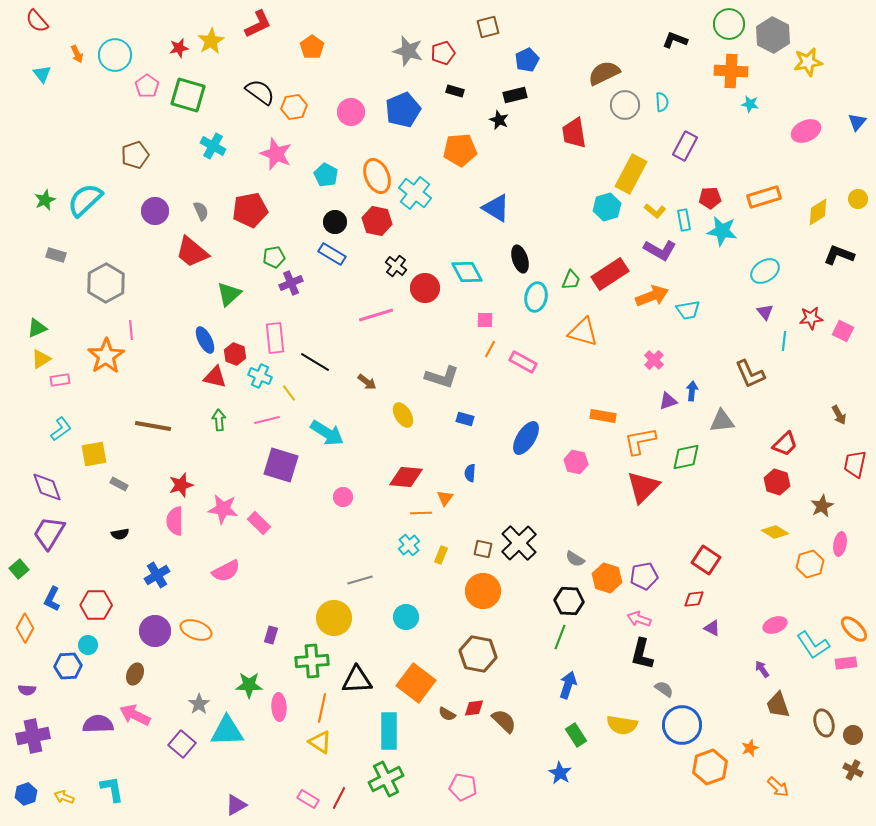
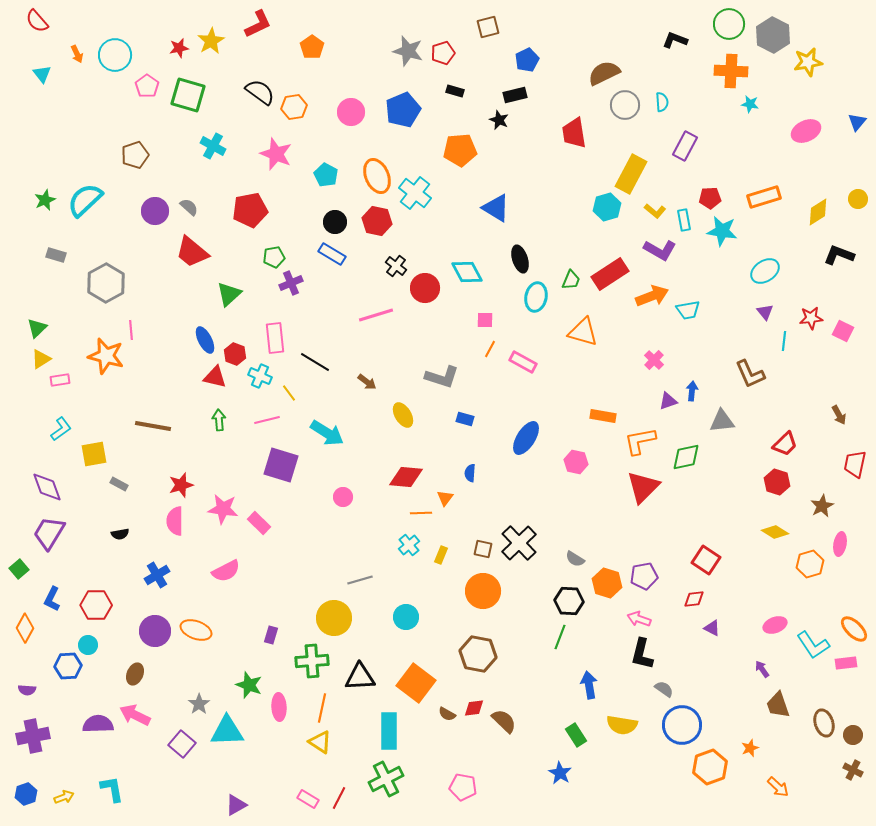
gray semicircle at (201, 211): moved 12 px left, 4 px up; rotated 24 degrees counterclockwise
green triangle at (37, 328): rotated 20 degrees counterclockwise
orange star at (106, 356): rotated 24 degrees counterclockwise
orange hexagon at (607, 578): moved 5 px down
black triangle at (357, 680): moved 3 px right, 3 px up
green star at (249, 685): rotated 20 degrees clockwise
blue arrow at (568, 685): moved 21 px right; rotated 28 degrees counterclockwise
yellow arrow at (64, 797): rotated 138 degrees clockwise
